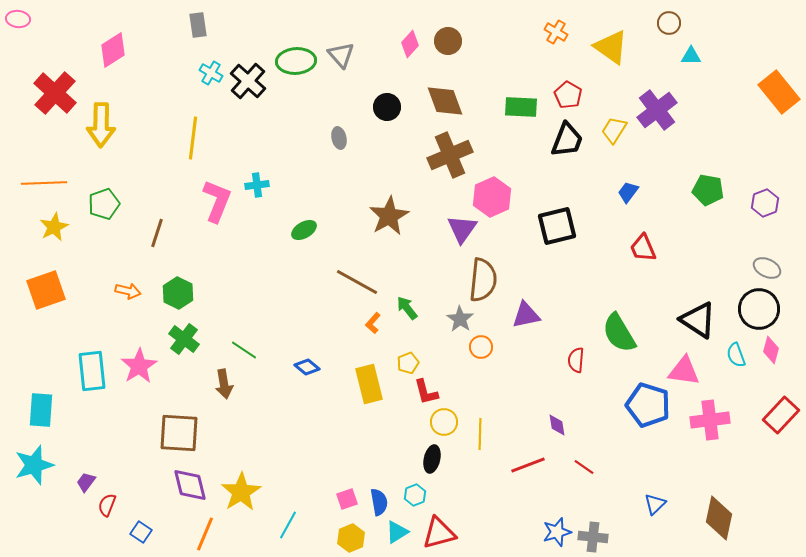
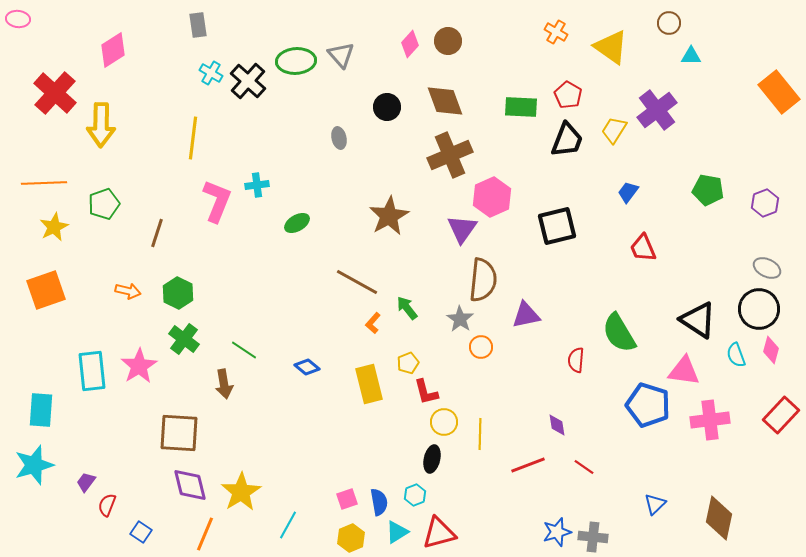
green ellipse at (304, 230): moved 7 px left, 7 px up
